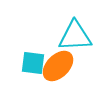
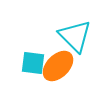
cyan triangle: rotated 48 degrees clockwise
